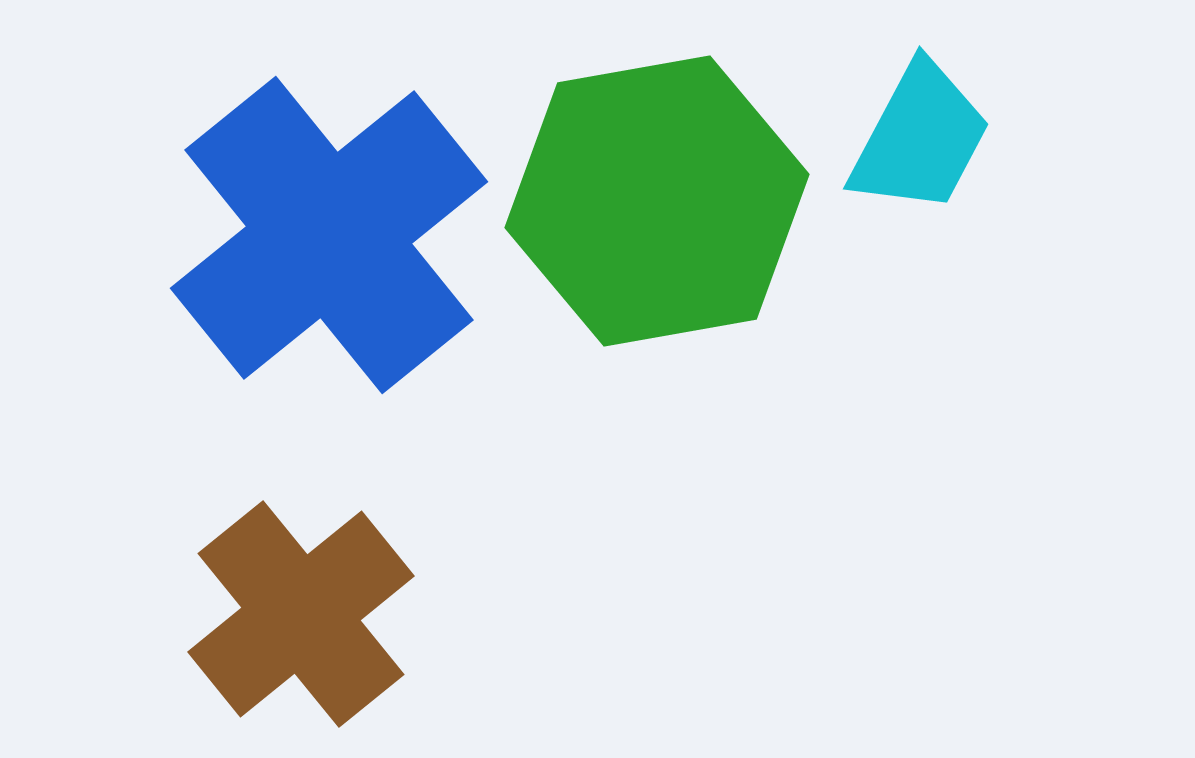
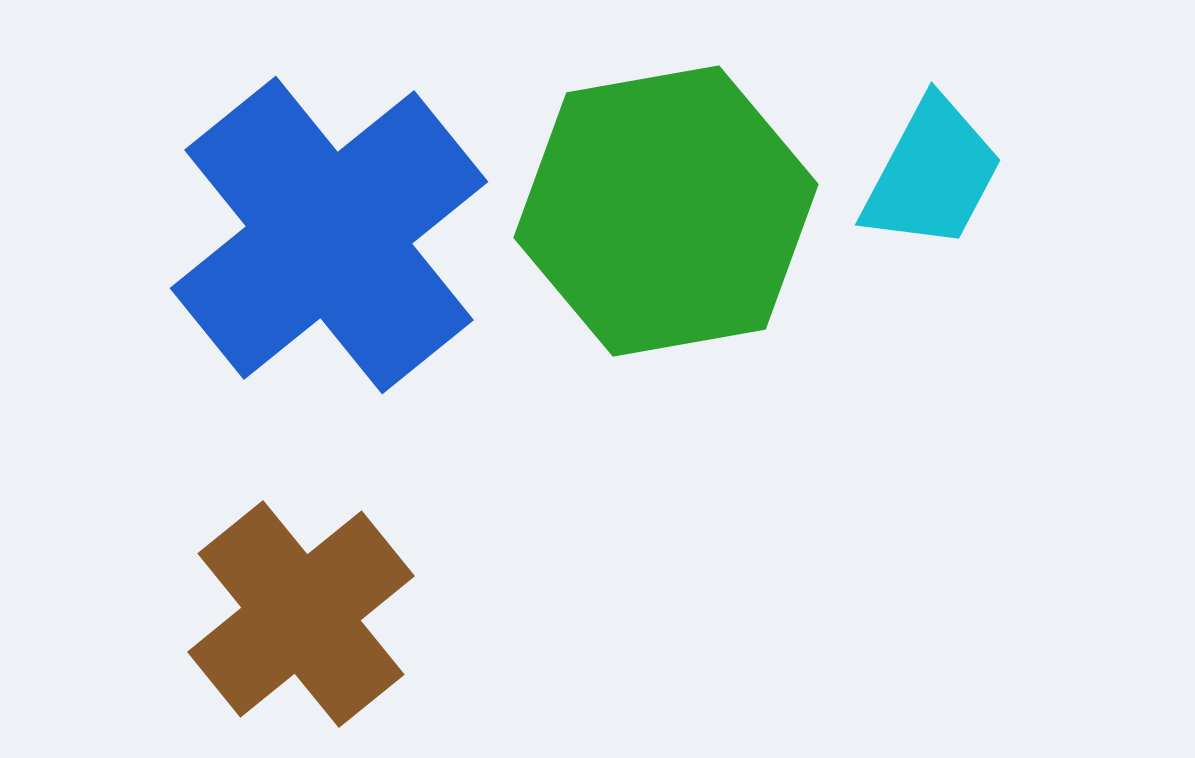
cyan trapezoid: moved 12 px right, 36 px down
green hexagon: moved 9 px right, 10 px down
